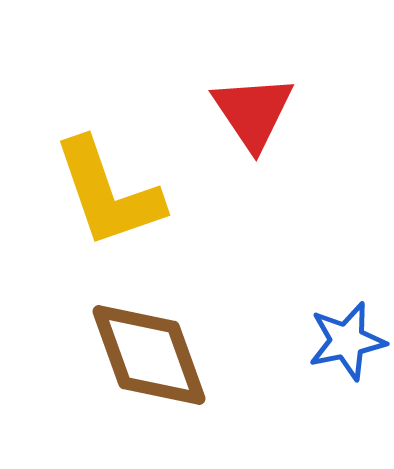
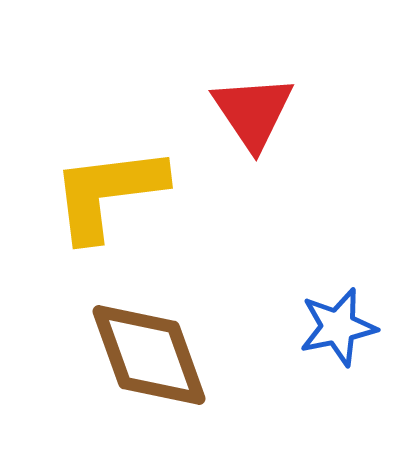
yellow L-shape: rotated 102 degrees clockwise
blue star: moved 9 px left, 14 px up
